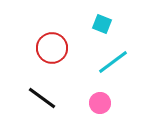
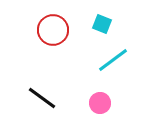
red circle: moved 1 px right, 18 px up
cyan line: moved 2 px up
